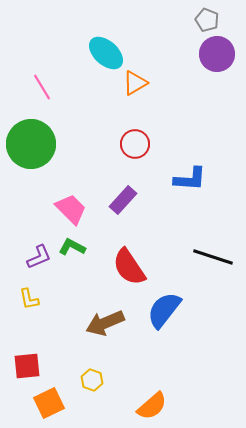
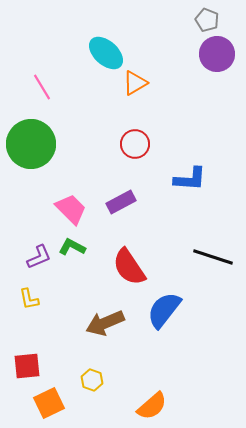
purple rectangle: moved 2 px left, 2 px down; rotated 20 degrees clockwise
